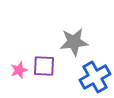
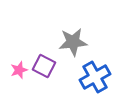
gray star: moved 1 px left
purple square: rotated 25 degrees clockwise
